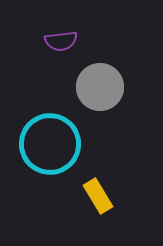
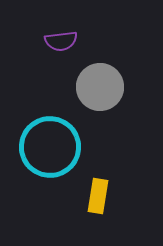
cyan circle: moved 3 px down
yellow rectangle: rotated 40 degrees clockwise
